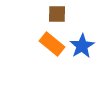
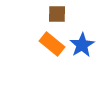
blue star: moved 1 px up
